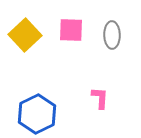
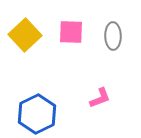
pink square: moved 2 px down
gray ellipse: moved 1 px right, 1 px down
pink L-shape: rotated 65 degrees clockwise
